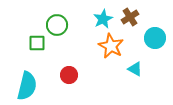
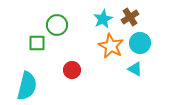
cyan circle: moved 15 px left, 5 px down
red circle: moved 3 px right, 5 px up
